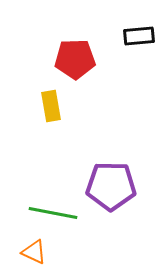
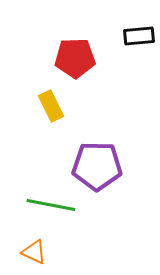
red pentagon: moved 1 px up
yellow rectangle: rotated 16 degrees counterclockwise
purple pentagon: moved 14 px left, 20 px up
green line: moved 2 px left, 8 px up
